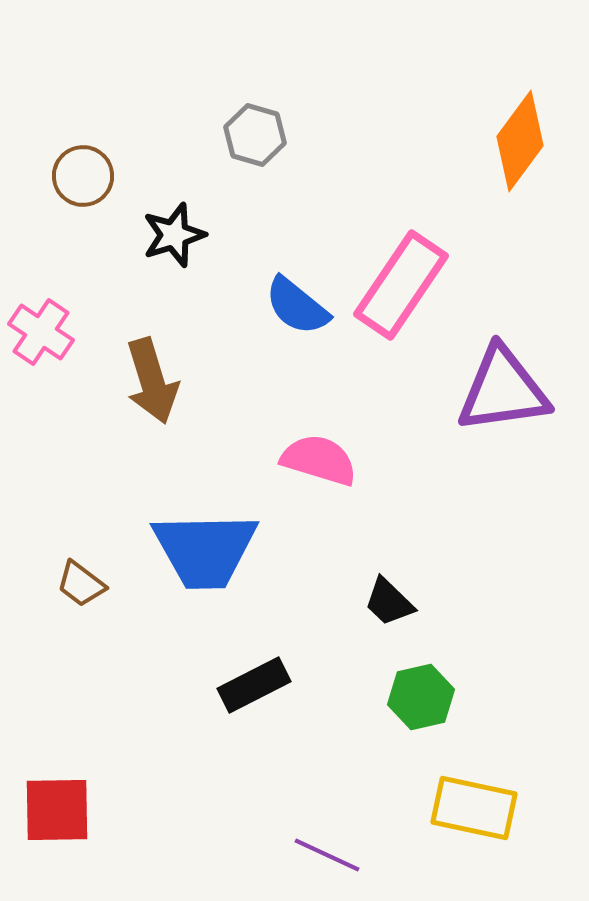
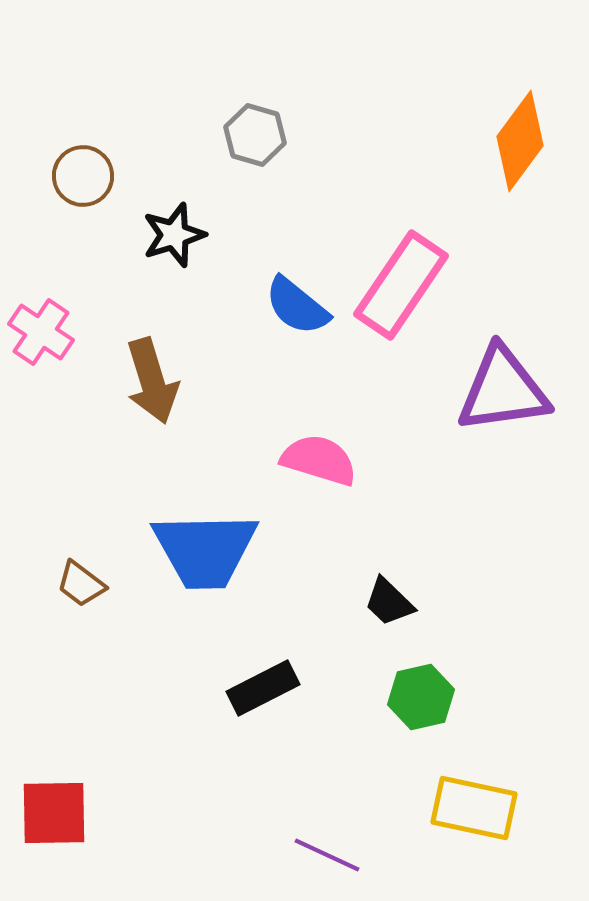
black rectangle: moved 9 px right, 3 px down
red square: moved 3 px left, 3 px down
